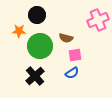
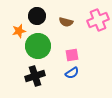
black circle: moved 1 px down
orange star: rotated 16 degrees counterclockwise
brown semicircle: moved 16 px up
green circle: moved 2 px left
pink square: moved 3 px left
black cross: rotated 24 degrees clockwise
